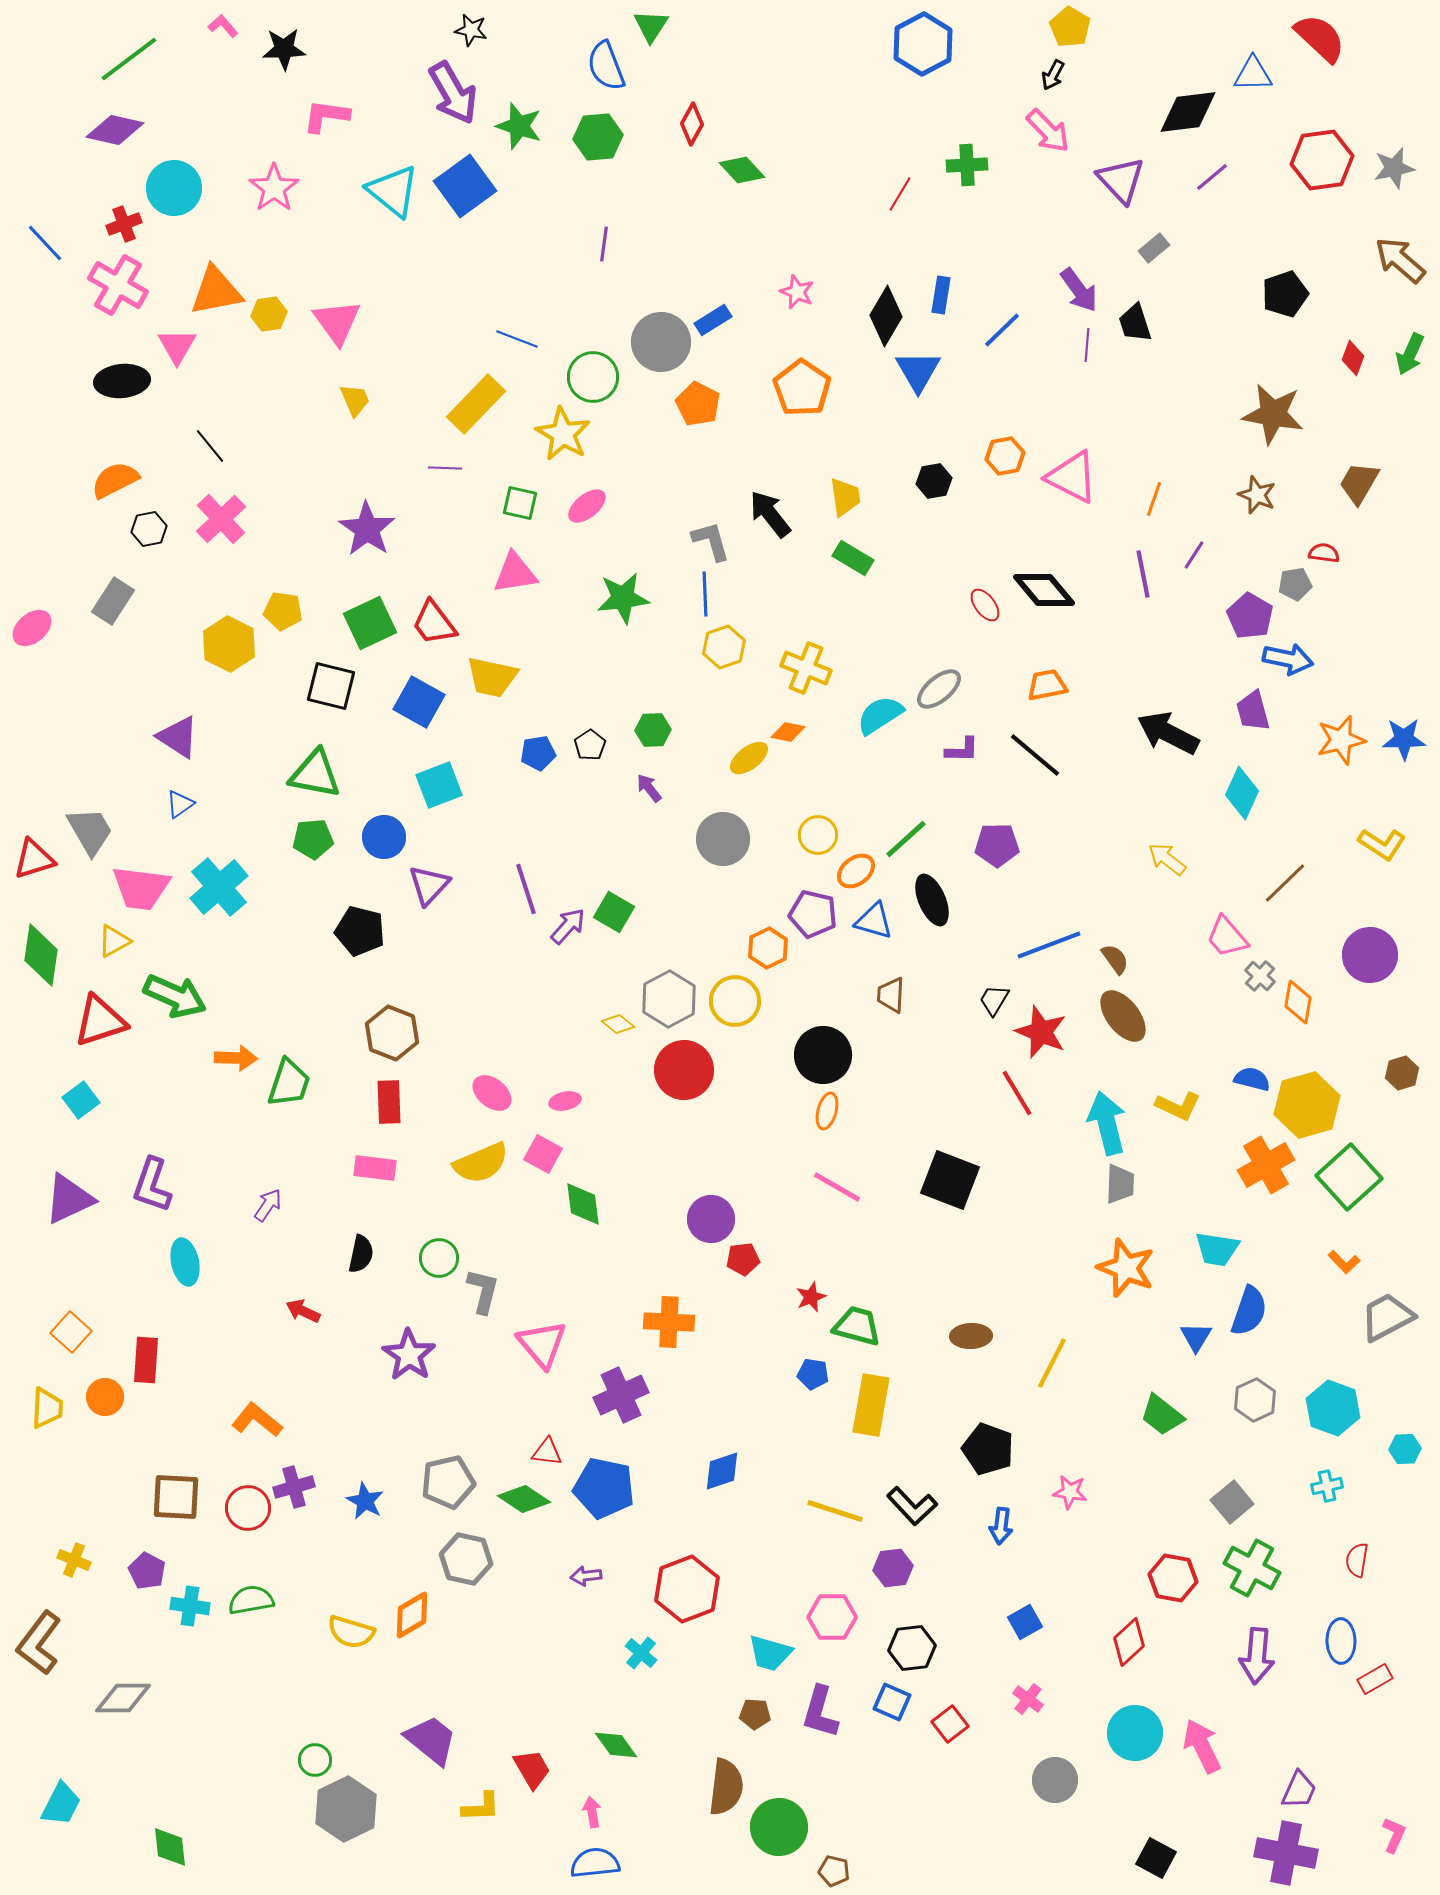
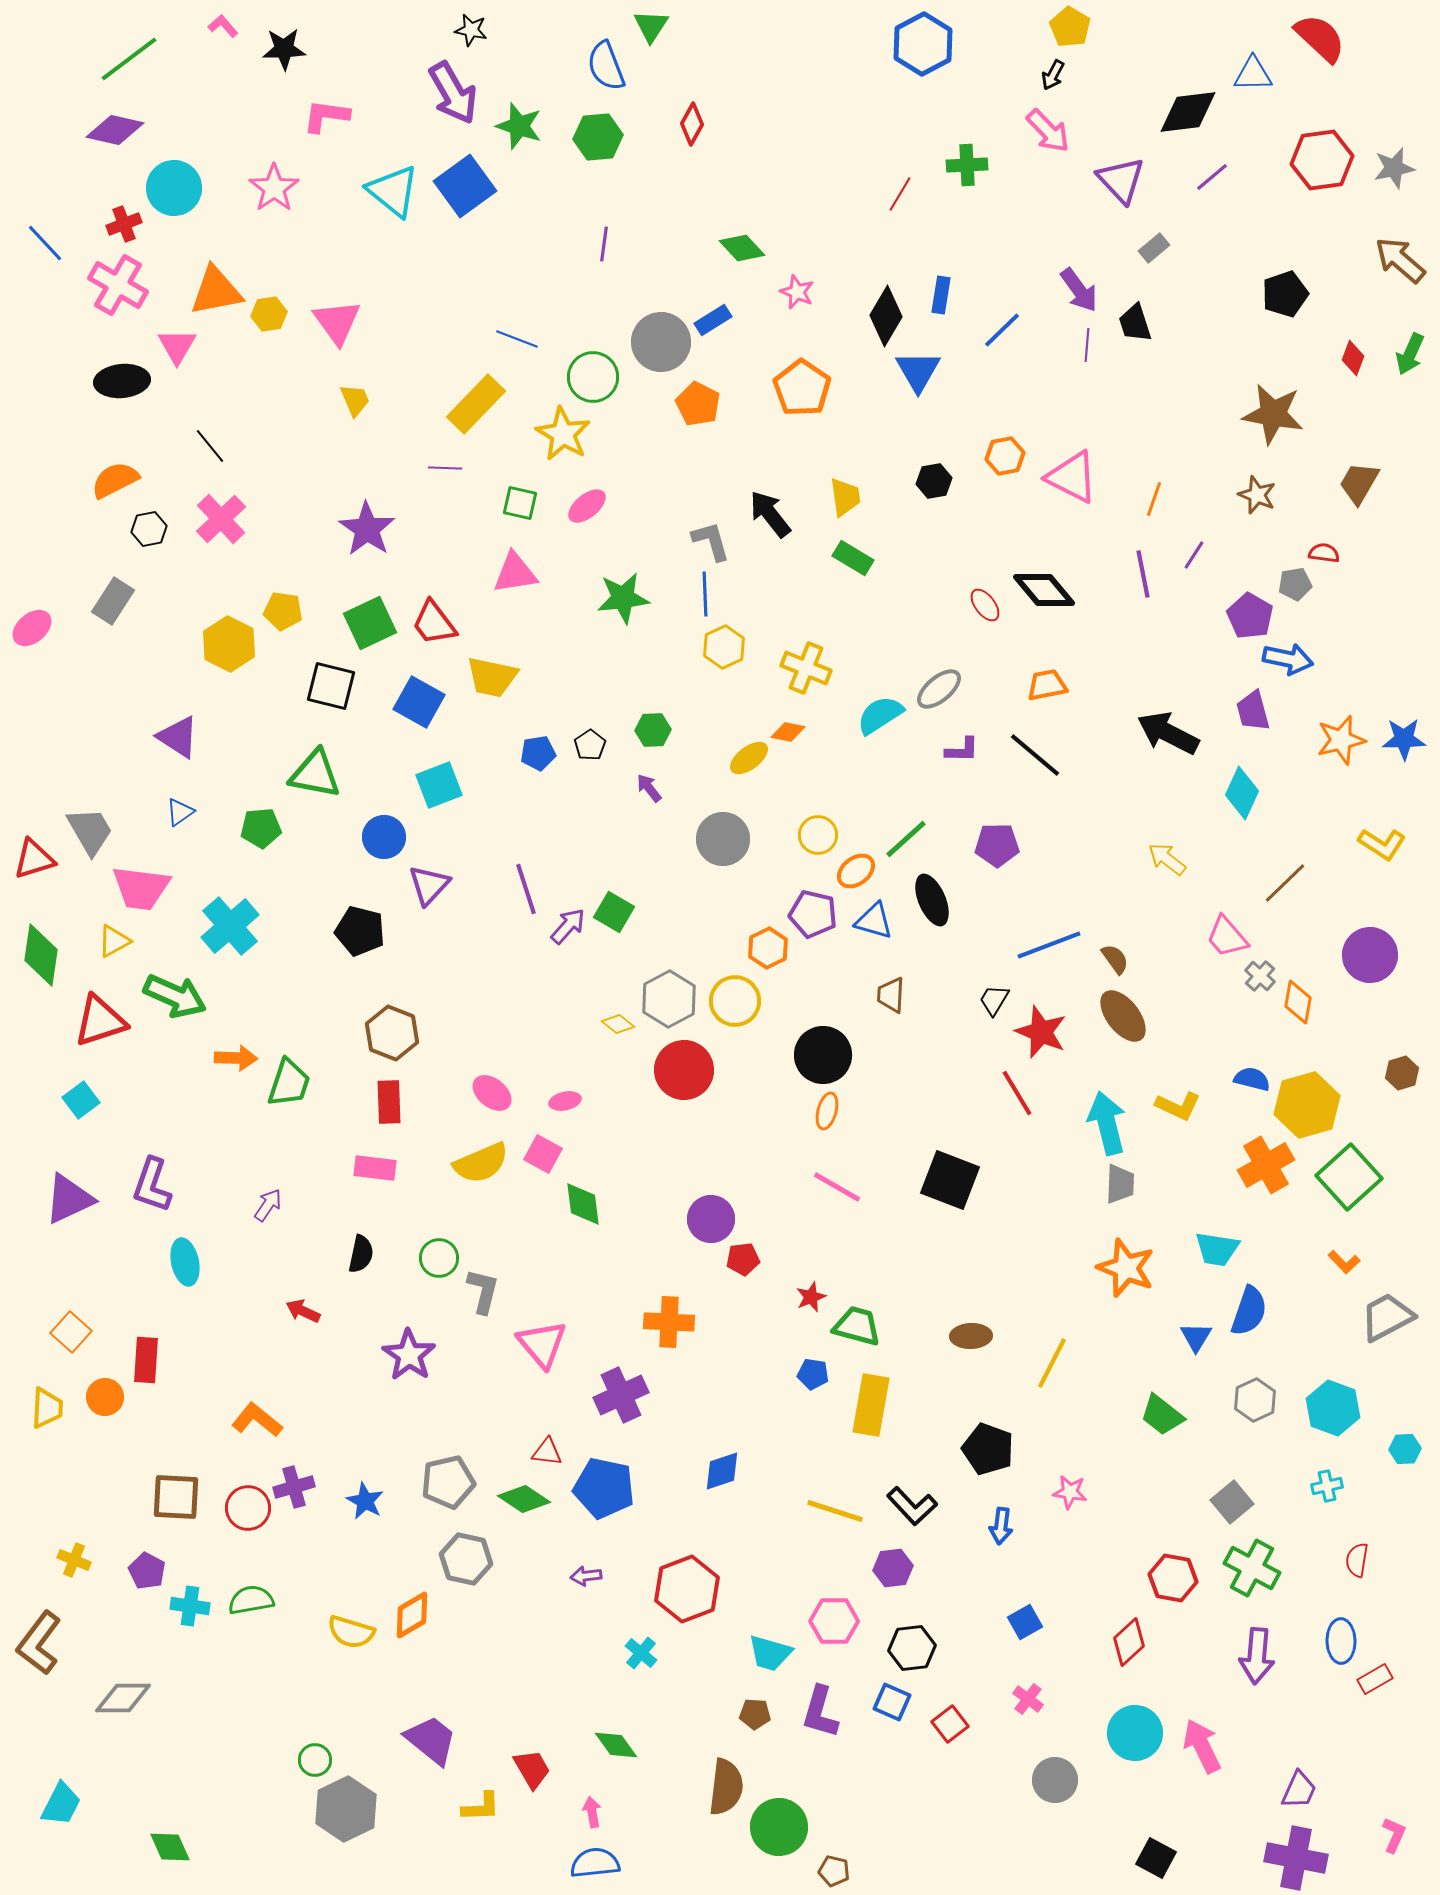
green diamond at (742, 170): moved 78 px down
yellow hexagon at (724, 647): rotated 6 degrees counterclockwise
blue triangle at (180, 804): moved 8 px down
green pentagon at (313, 839): moved 52 px left, 11 px up
cyan cross at (219, 887): moved 11 px right, 39 px down
pink hexagon at (832, 1617): moved 2 px right, 4 px down
green diamond at (170, 1847): rotated 18 degrees counterclockwise
purple cross at (1286, 1853): moved 10 px right, 5 px down
